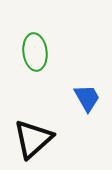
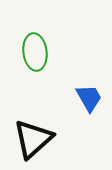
blue trapezoid: moved 2 px right
